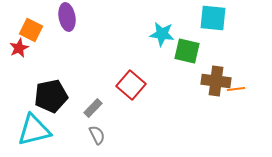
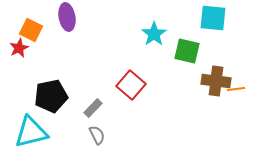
cyan star: moved 8 px left; rotated 30 degrees clockwise
cyan triangle: moved 3 px left, 2 px down
